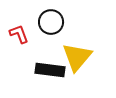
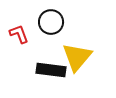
black rectangle: moved 1 px right
